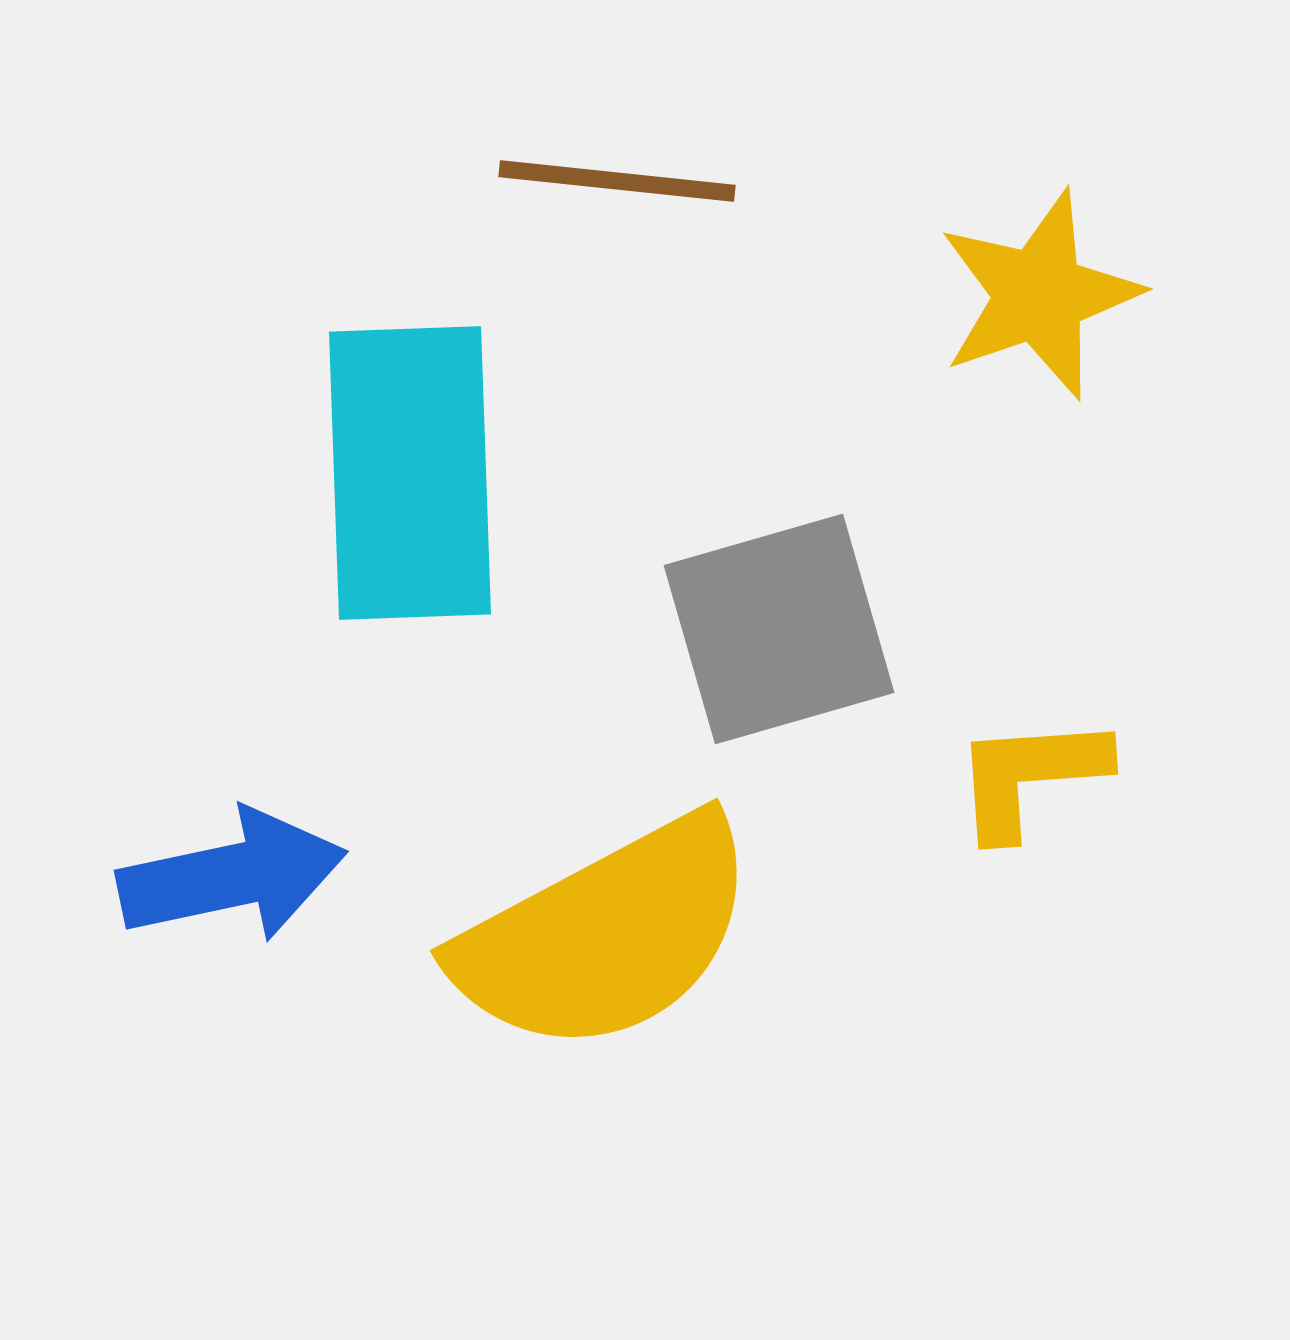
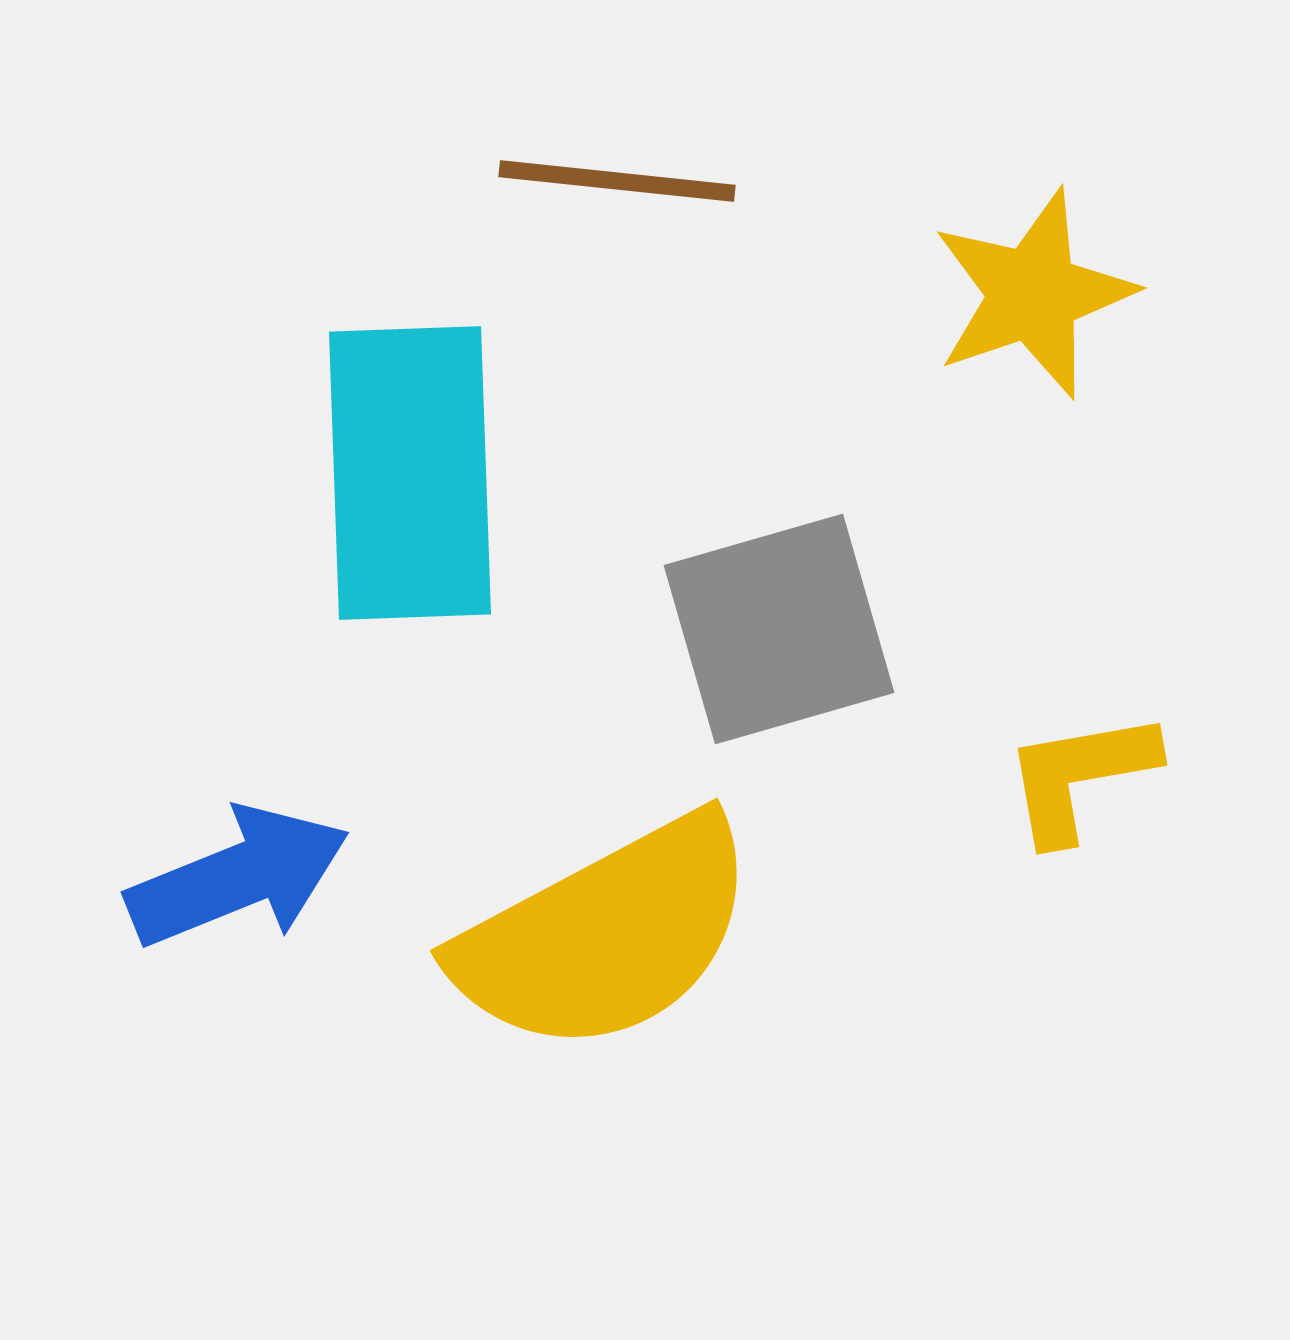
yellow star: moved 6 px left, 1 px up
yellow L-shape: moved 50 px right; rotated 6 degrees counterclockwise
blue arrow: moved 6 px right, 1 px down; rotated 10 degrees counterclockwise
